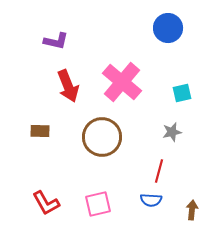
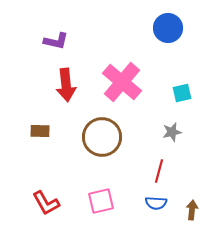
red arrow: moved 2 px left, 1 px up; rotated 16 degrees clockwise
blue semicircle: moved 5 px right, 3 px down
pink square: moved 3 px right, 3 px up
